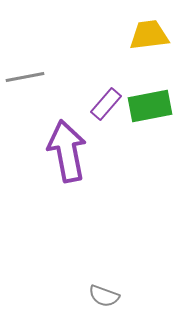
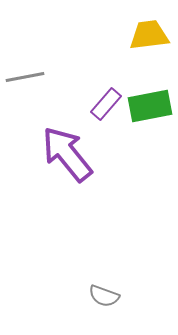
purple arrow: moved 3 px down; rotated 28 degrees counterclockwise
